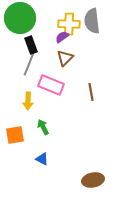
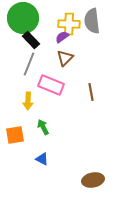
green circle: moved 3 px right
black rectangle: moved 5 px up; rotated 24 degrees counterclockwise
